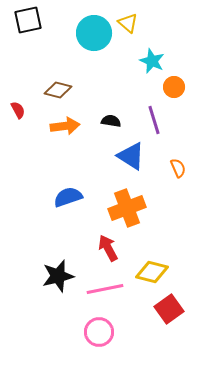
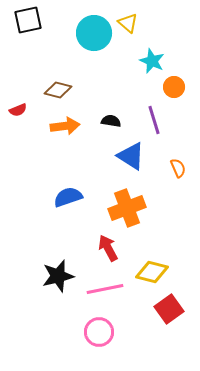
red semicircle: rotated 96 degrees clockwise
